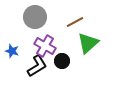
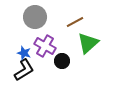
blue star: moved 12 px right, 2 px down
black L-shape: moved 13 px left, 4 px down
